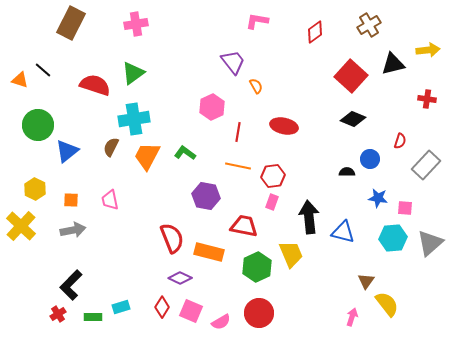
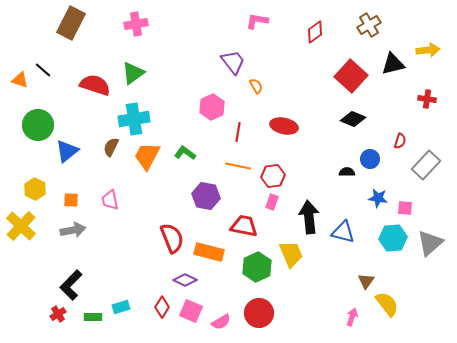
purple diamond at (180, 278): moved 5 px right, 2 px down
